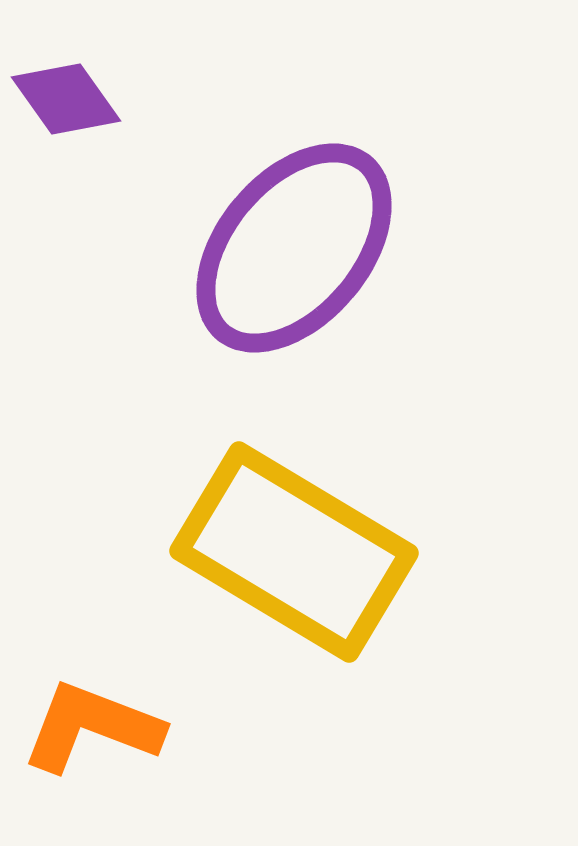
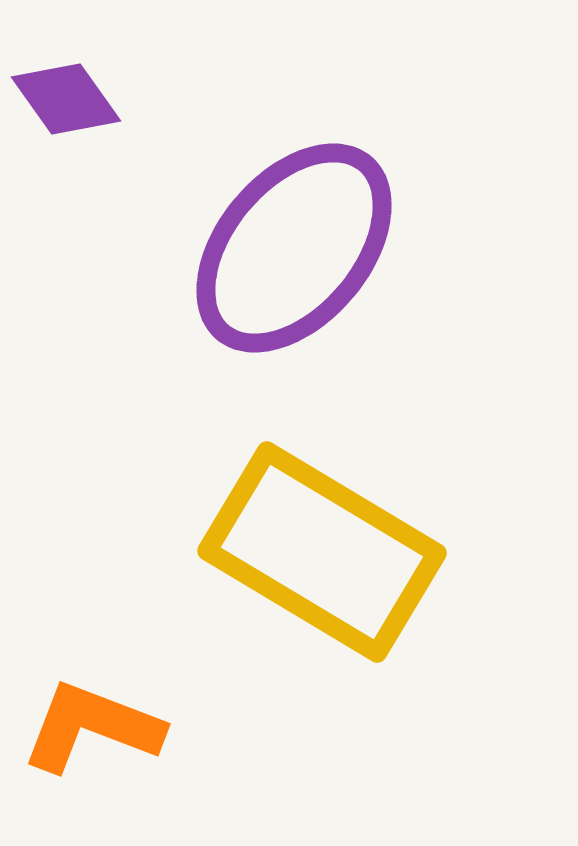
yellow rectangle: moved 28 px right
